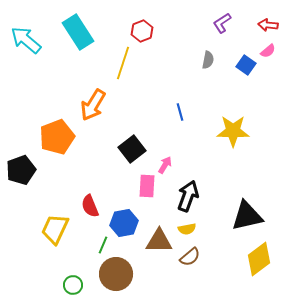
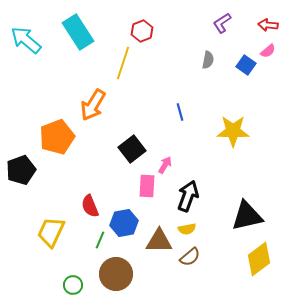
yellow trapezoid: moved 4 px left, 3 px down
green line: moved 3 px left, 5 px up
